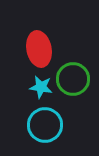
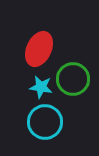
red ellipse: rotated 36 degrees clockwise
cyan circle: moved 3 px up
